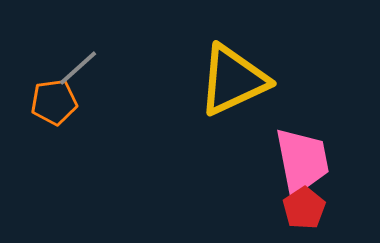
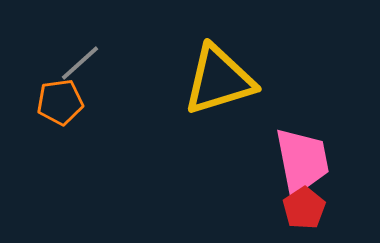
gray line: moved 2 px right, 5 px up
yellow triangle: moved 14 px left; rotated 8 degrees clockwise
orange pentagon: moved 6 px right
